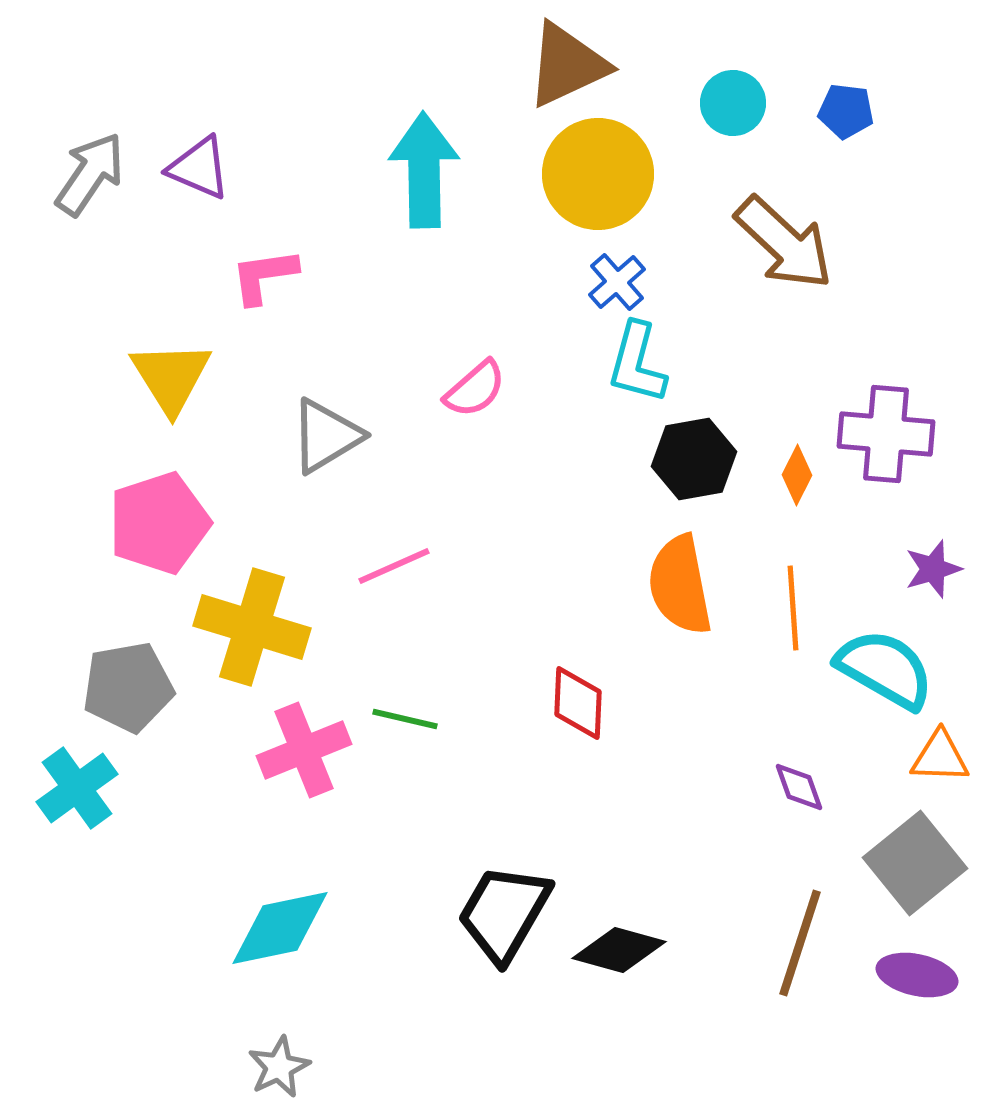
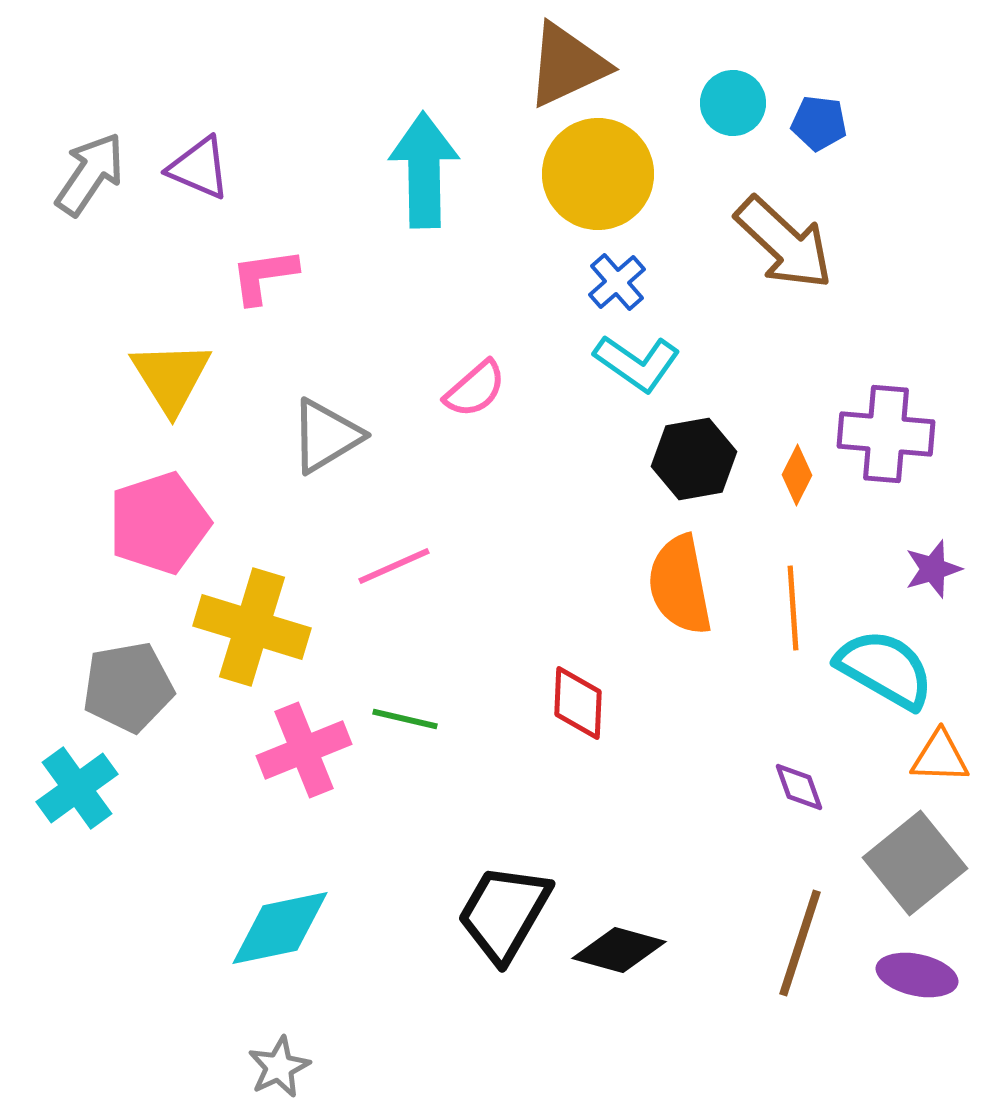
blue pentagon: moved 27 px left, 12 px down
cyan L-shape: rotated 70 degrees counterclockwise
